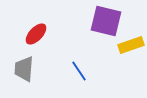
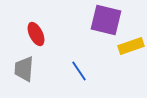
purple square: moved 1 px up
red ellipse: rotated 70 degrees counterclockwise
yellow rectangle: moved 1 px down
